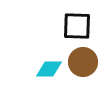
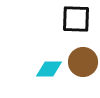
black square: moved 1 px left, 7 px up
